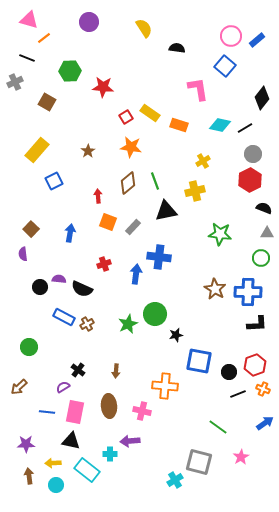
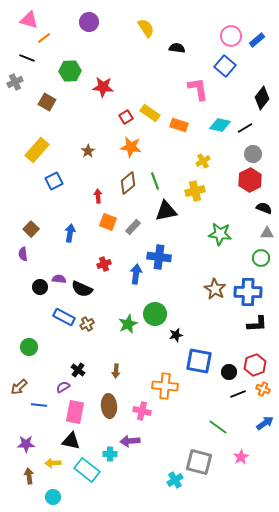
yellow semicircle at (144, 28): moved 2 px right
blue line at (47, 412): moved 8 px left, 7 px up
cyan circle at (56, 485): moved 3 px left, 12 px down
